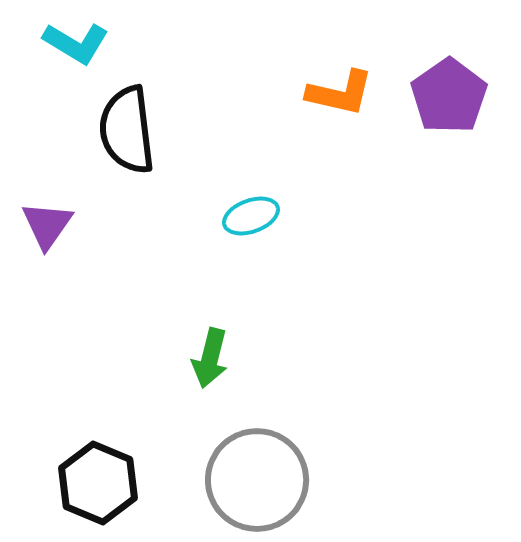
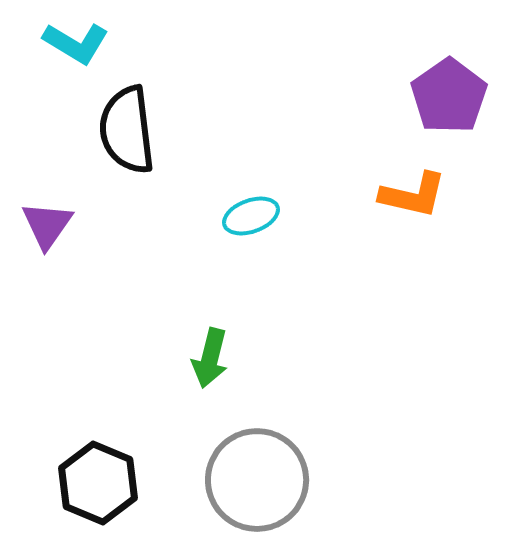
orange L-shape: moved 73 px right, 102 px down
